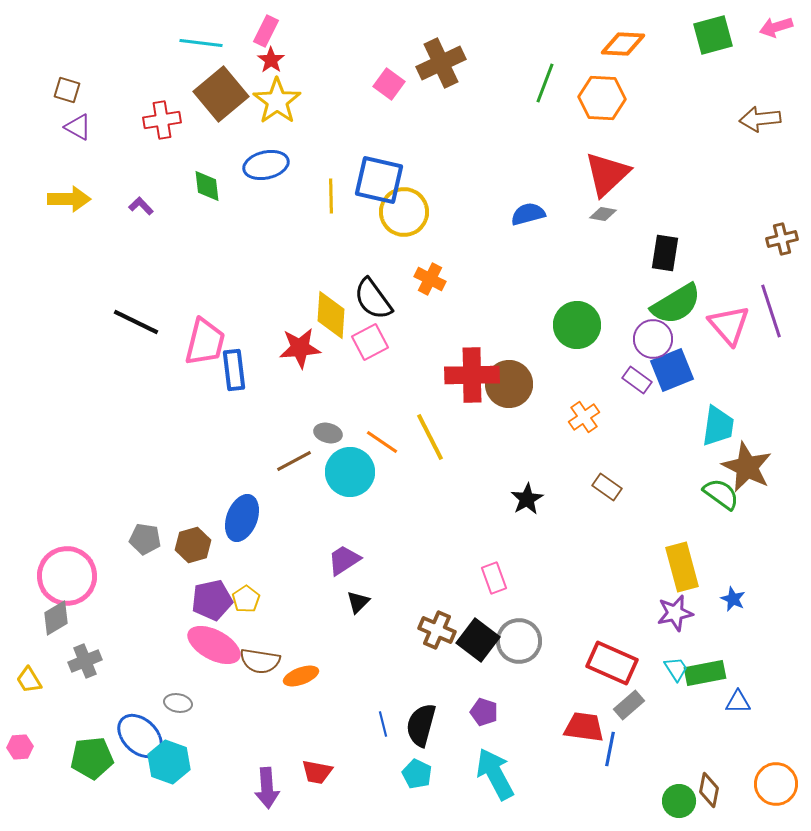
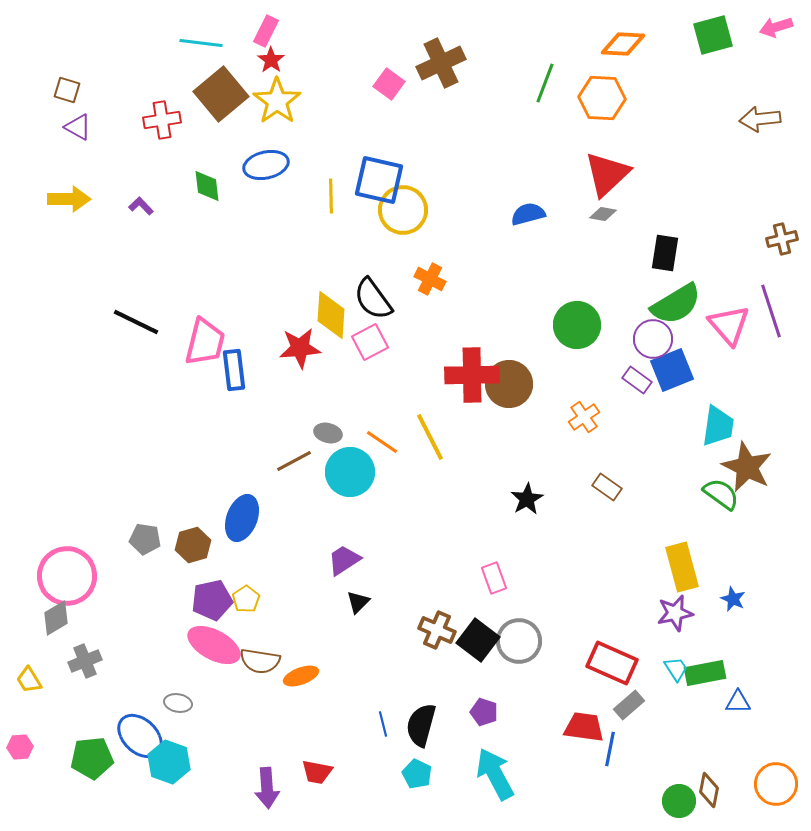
yellow circle at (404, 212): moved 1 px left, 2 px up
